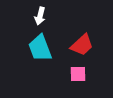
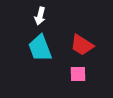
red trapezoid: rotated 75 degrees clockwise
